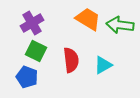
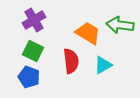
orange trapezoid: moved 14 px down
purple cross: moved 2 px right, 3 px up
green square: moved 3 px left
red semicircle: moved 1 px down
blue pentagon: moved 2 px right
